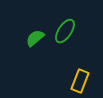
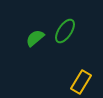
yellow rectangle: moved 1 px right, 1 px down; rotated 10 degrees clockwise
